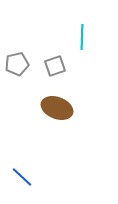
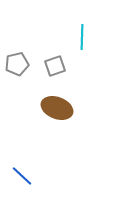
blue line: moved 1 px up
